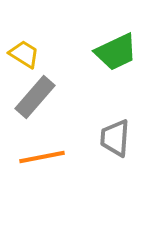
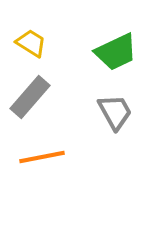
yellow trapezoid: moved 7 px right, 11 px up
gray rectangle: moved 5 px left
gray trapezoid: moved 26 px up; rotated 147 degrees clockwise
